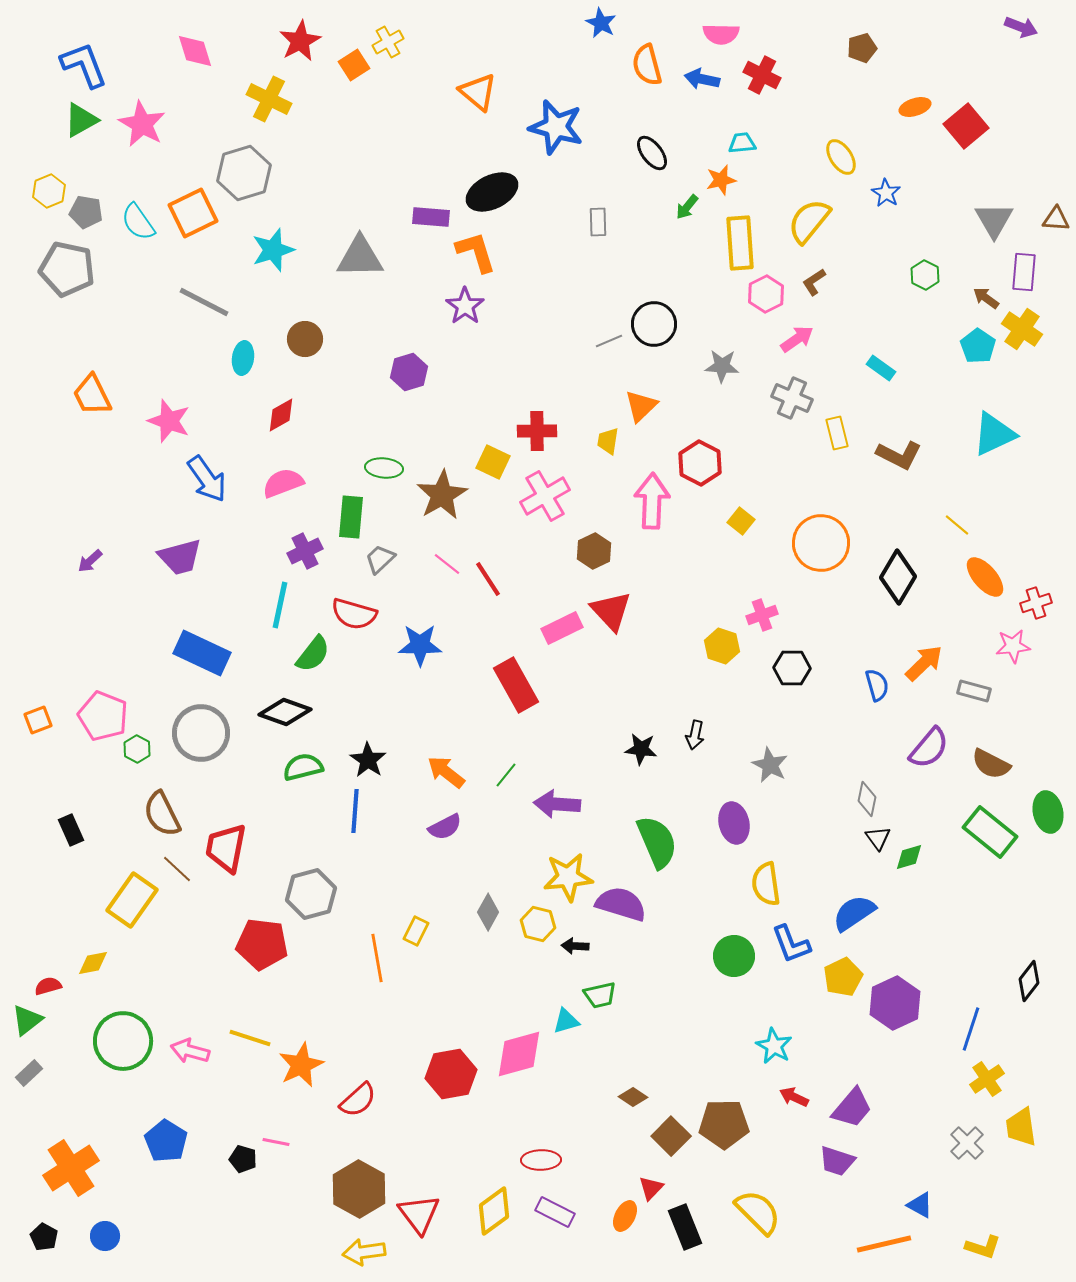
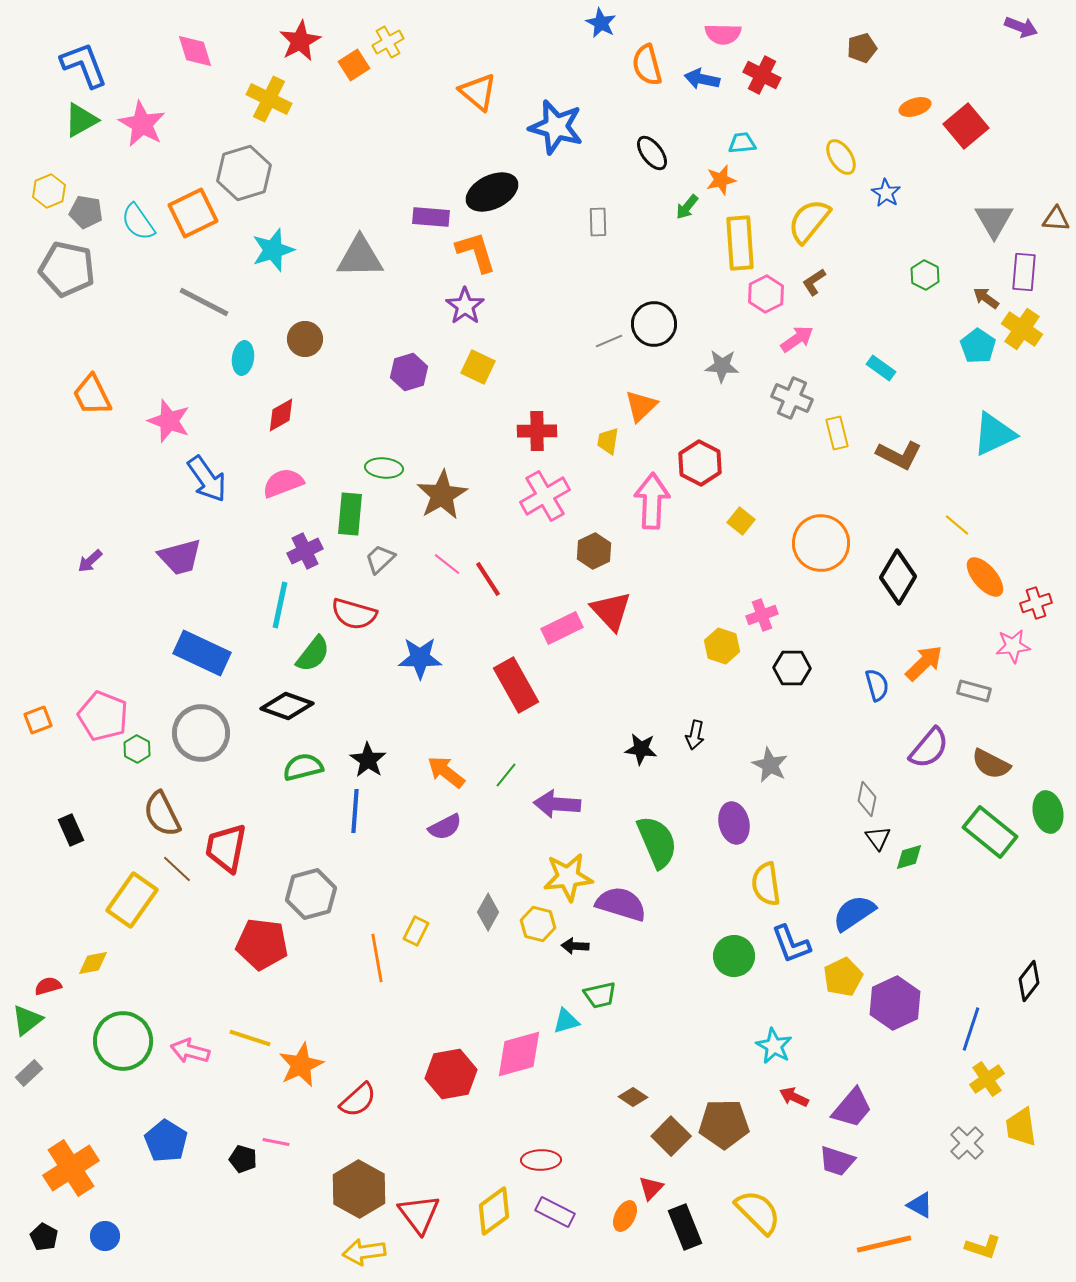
pink semicircle at (721, 34): moved 2 px right
yellow square at (493, 462): moved 15 px left, 95 px up
green rectangle at (351, 517): moved 1 px left, 3 px up
blue star at (420, 645): moved 13 px down
black diamond at (285, 712): moved 2 px right, 6 px up
